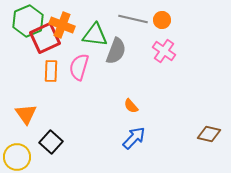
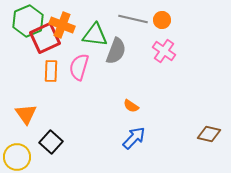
orange semicircle: rotated 14 degrees counterclockwise
